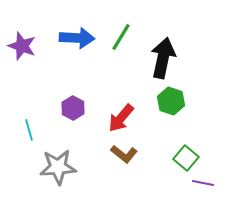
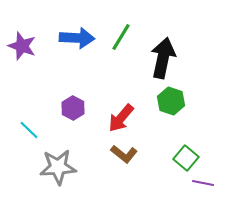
cyan line: rotated 30 degrees counterclockwise
